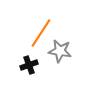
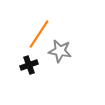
orange line: moved 2 px left, 1 px down
